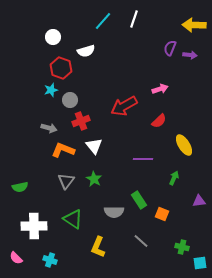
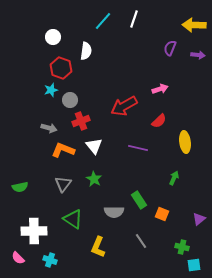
white semicircle: rotated 66 degrees counterclockwise
purple arrow: moved 8 px right
yellow ellipse: moved 1 px right, 3 px up; rotated 25 degrees clockwise
purple line: moved 5 px left, 11 px up; rotated 12 degrees clockwise
gray triangle: moved 3 px left, 3 px down
purple triangle: moved 18 px down; rotated 32 degrees counterclockwise
white cross: moved 5 px down
gray line: rotated 14 degrees clockwise
pink semicircle: moved 2 px right
cyan square: moved 6 px left, 2 px down
